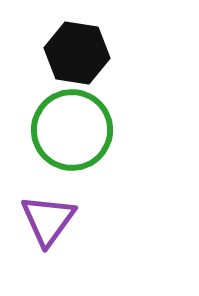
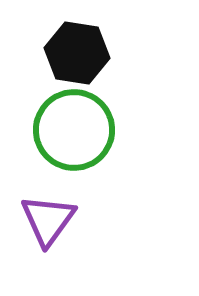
green circle: moved 2 px right
